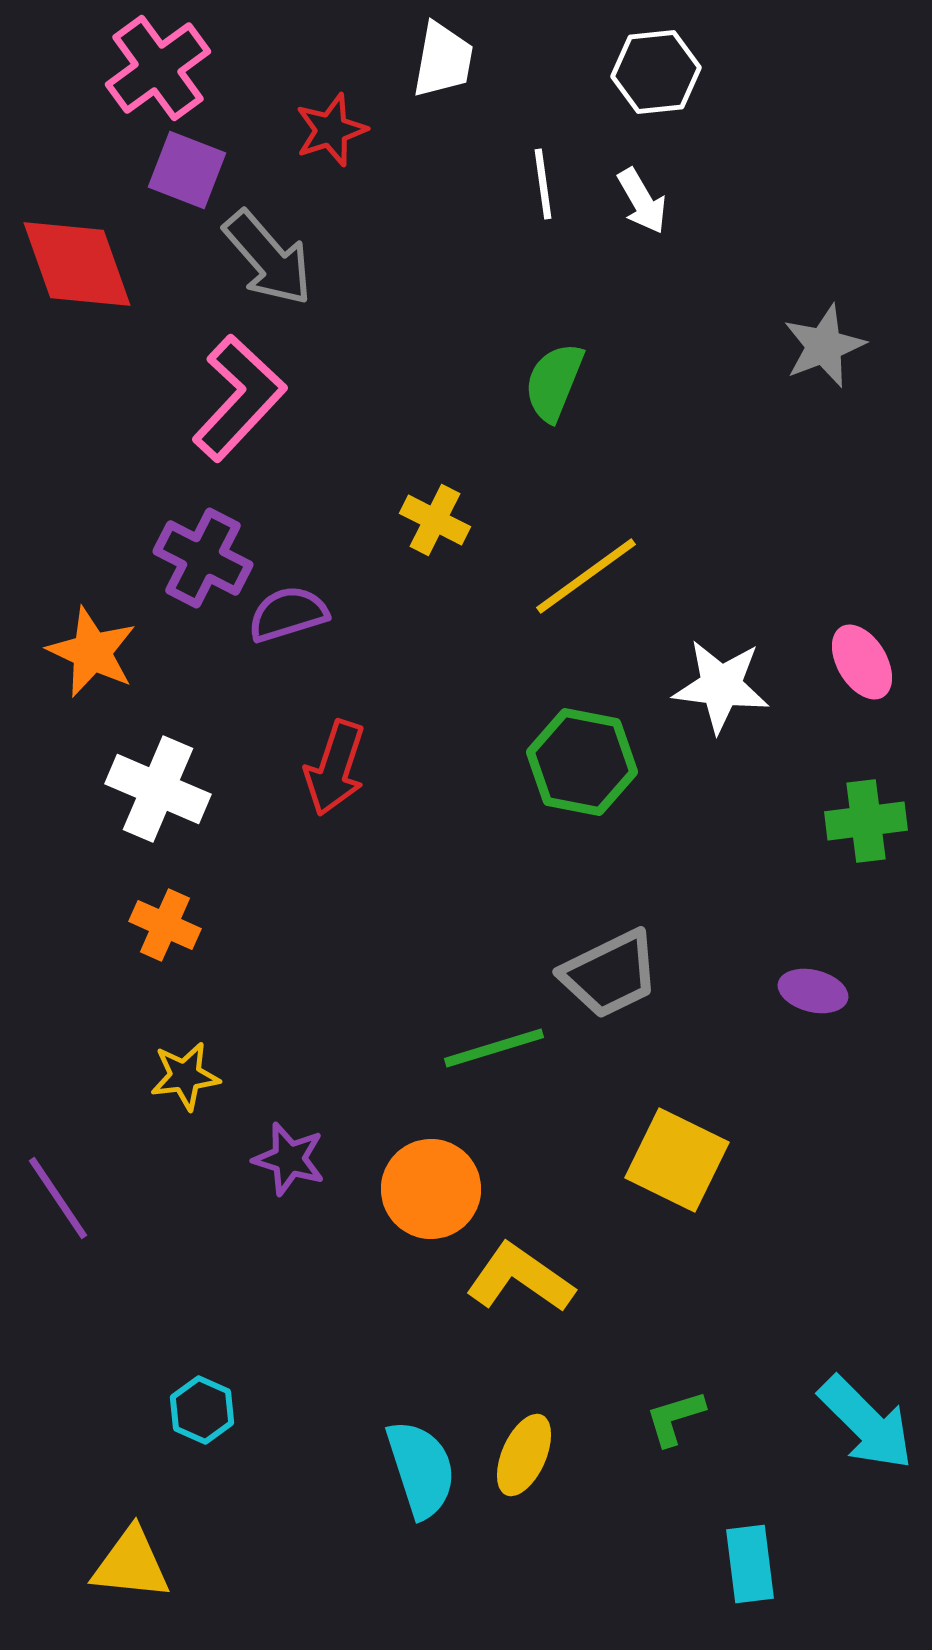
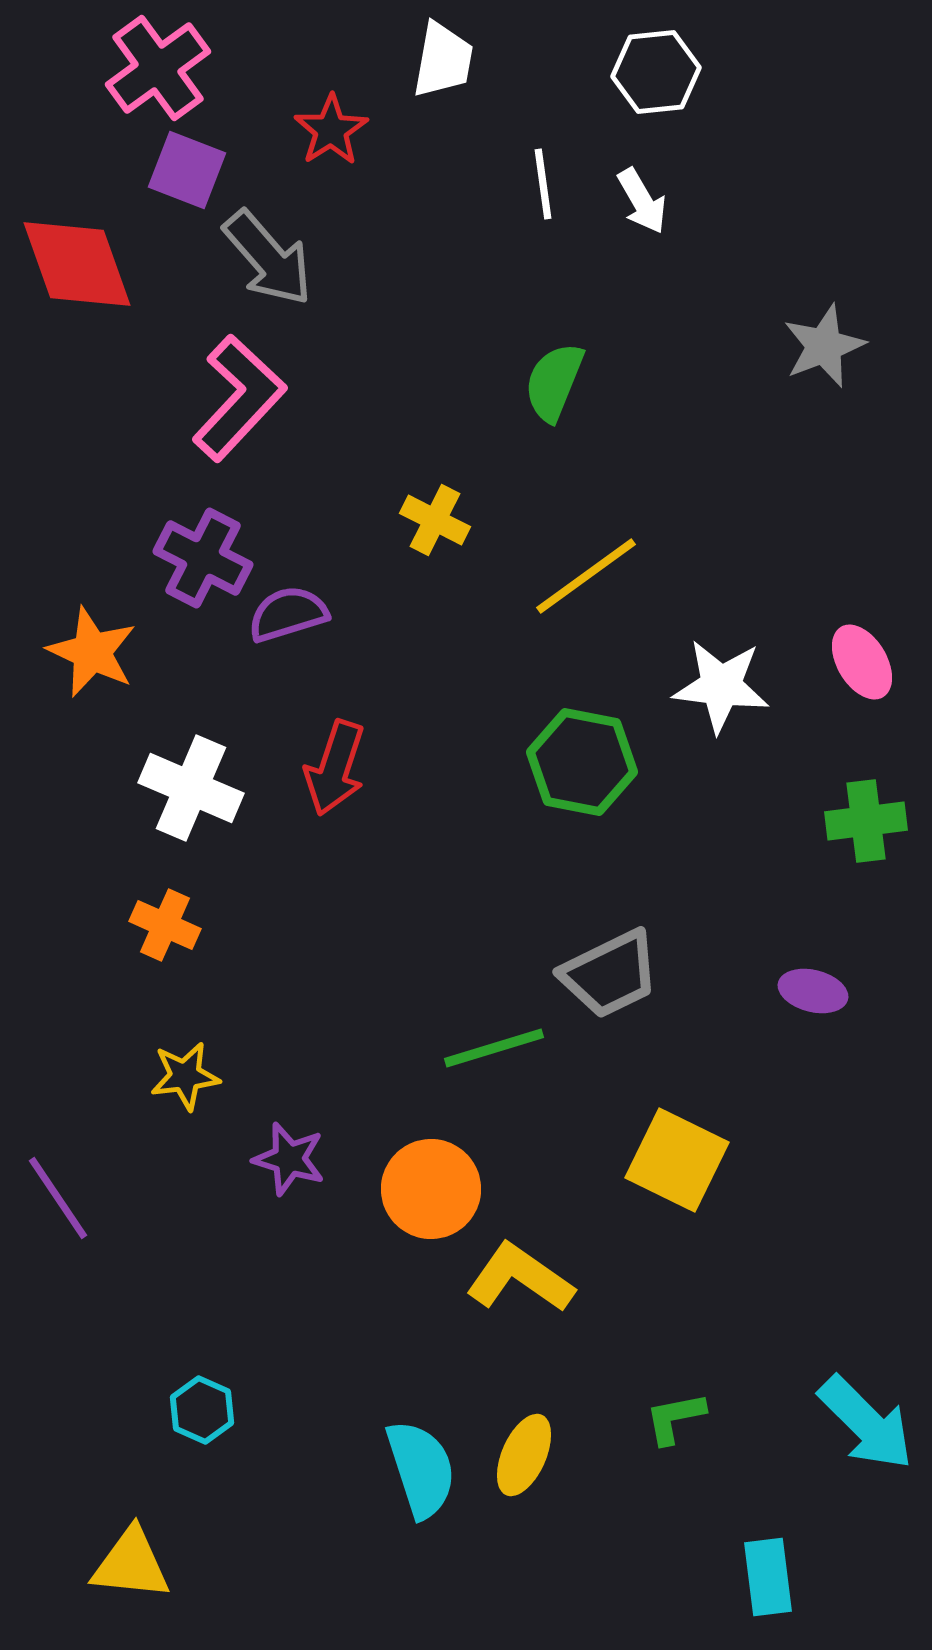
red star: rotated 14 degrees counterclockwise
white cross: moved 33 px right, 1 px up
green L-shape: rotated 6 degrees clockwise
cyan rectangle: moved 18 px right, 13 px down
